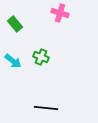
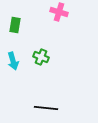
pink cross: moved 1 px left, 1 px up
green rectangle: moved 1 px down; rotated 49 degrees clockwise
cyan arrow: rotated 36 degrees clockwise
